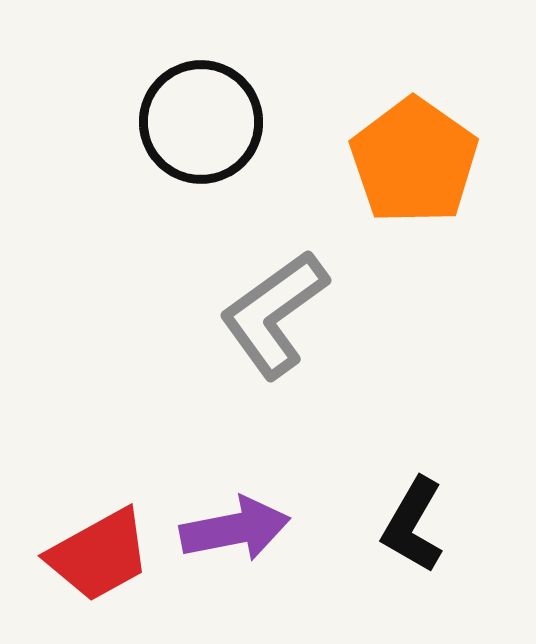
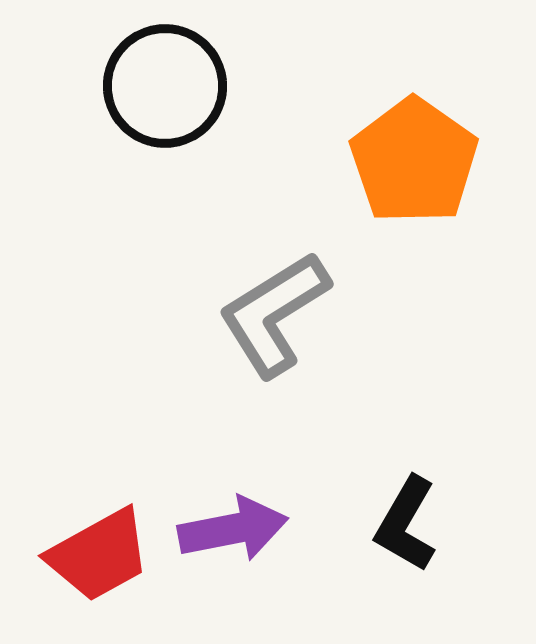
black circle: moved 36 px left, 36 px up
gray L-shape: rotated 4 degrees clockwise
black L-shape: moved 7 px left, 1 px up
purple arrow: moved 2 px left
